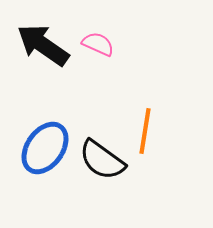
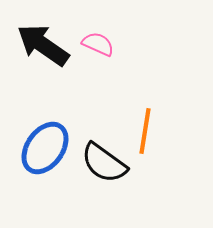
black semicircle: moved 2 px right, 3 px down
